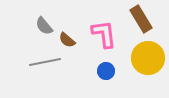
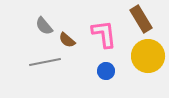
yellow circle: moved 2 px up
